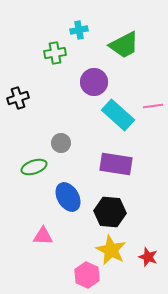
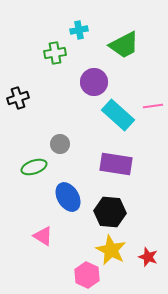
gray circle: moved 1 px left, 1 px down
pink triangle: rotated 30 degrees clockwise
